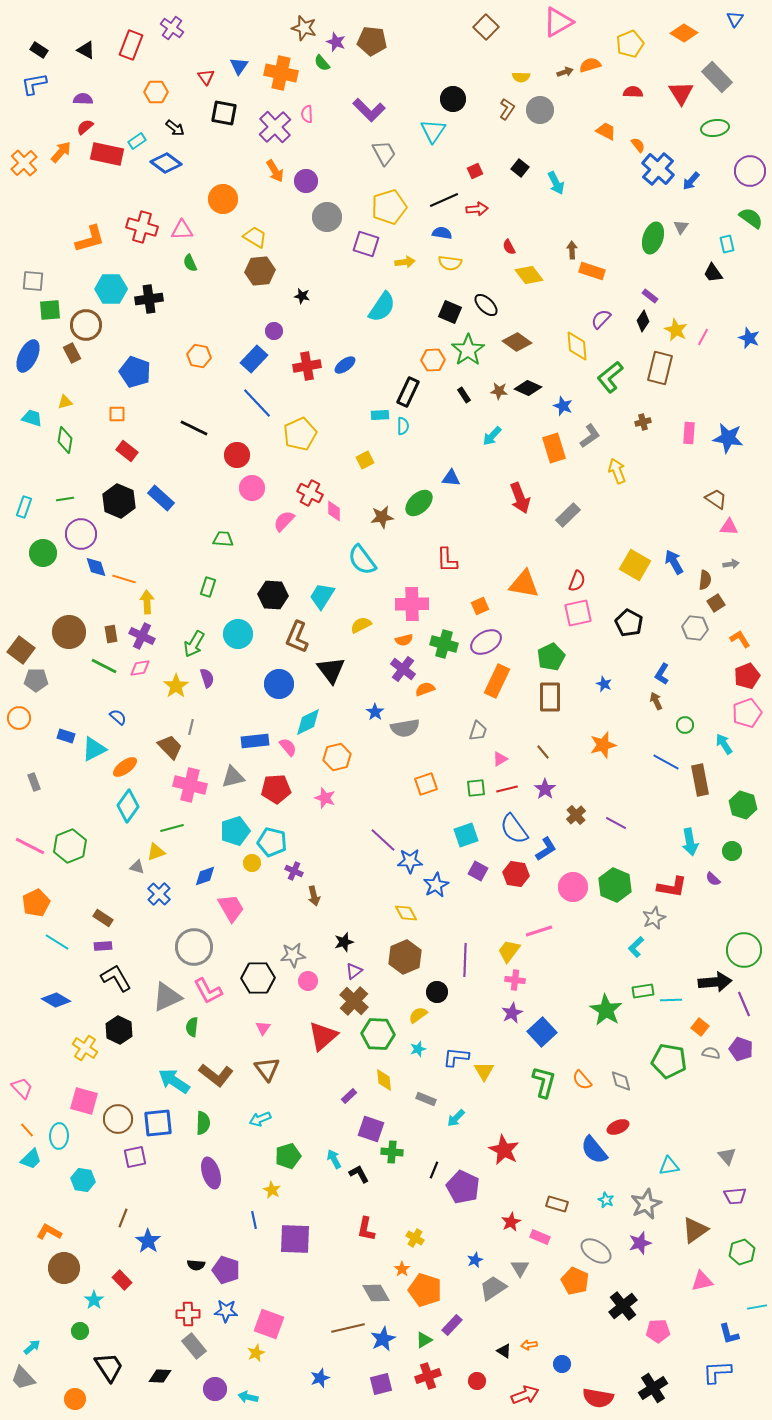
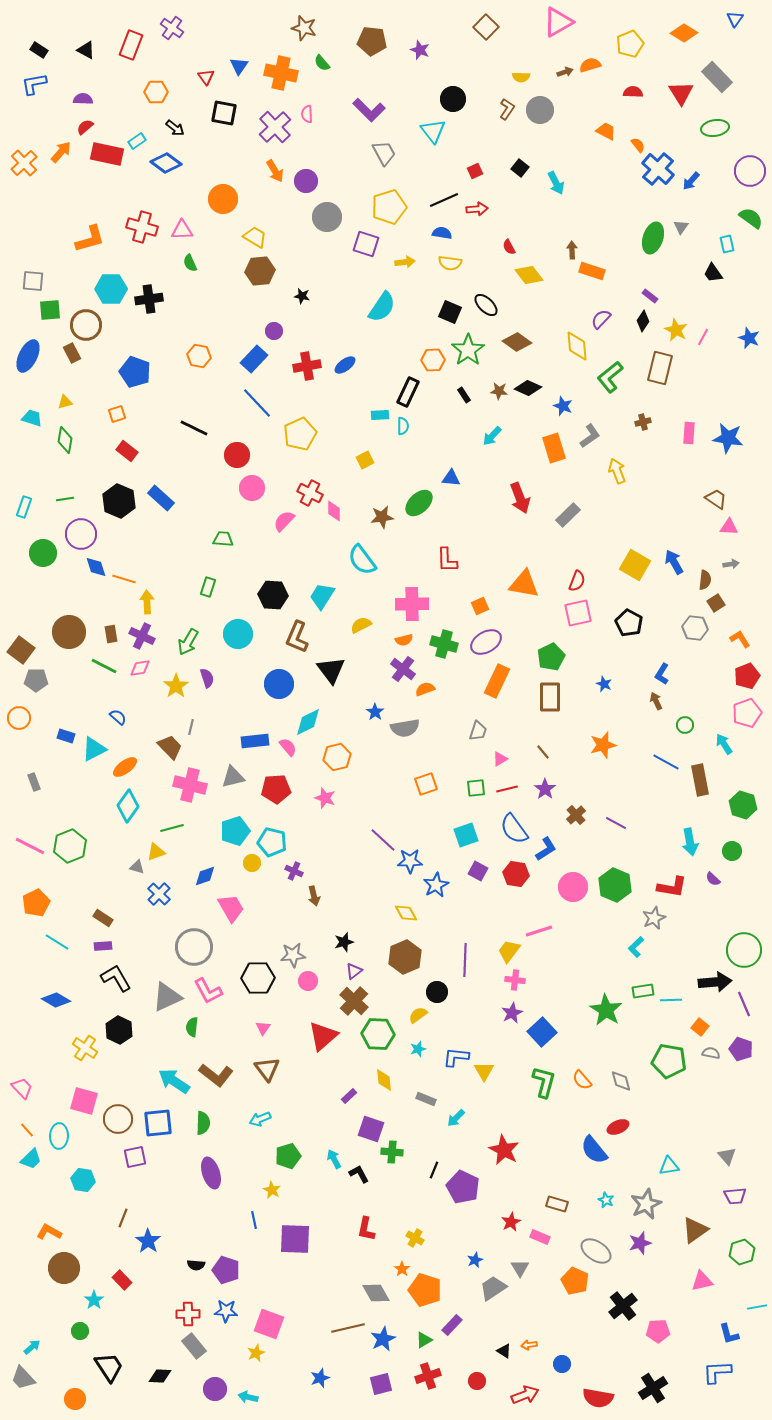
purple star at (336, 42): moved 84 px right, 8 px down
cyan triangle at (433, 131): rotated 12 degrees counterclockwise
orange square at (117, 414): rotated 18 degrees counterclockwise
green arrow at (194, 644): moved 6 px left, 2 px up
